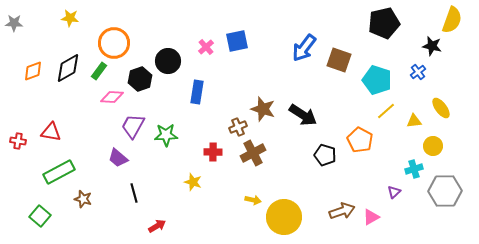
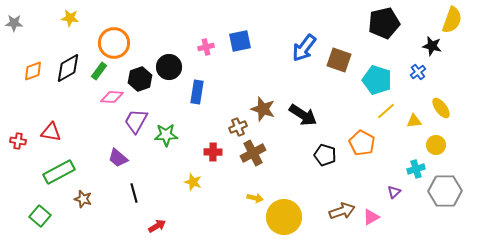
blue square at (237, 41): moved 3 px right
pink cross at (206, 47): rotated 28 degrees clockwise
black circle at (168, 61): moved 1 px right, 6 px down
purple trapezoid at (133, 126): moved 3 px right, 5 px up
orange pentagon at (360, 140): moved 2 px right, 3 px down
yellow circle at (433, 146): moved 3 px right, 1 px up
cyan cross at (414, 169): moved 2 px right
yellow arrow at (253, 200): moved 2 px right, 2 px up
